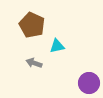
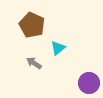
cyan triangle: moved 1 px right, 2 px down; rotated 28 degrees counterclockwise
gray arrow: rotated 14 degrees clockwise
